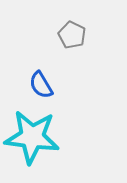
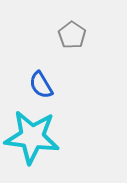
gray pentagon: rotated 8 degrees clockwise
